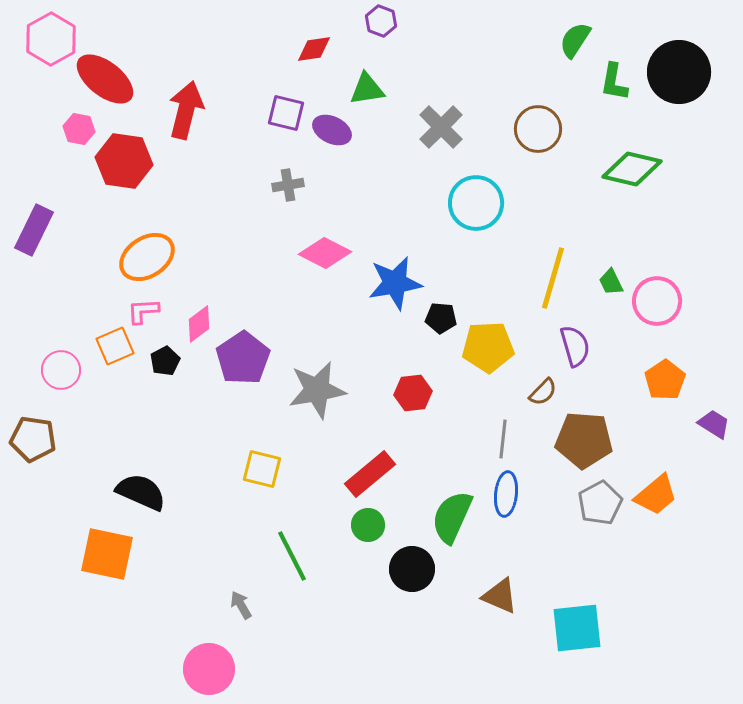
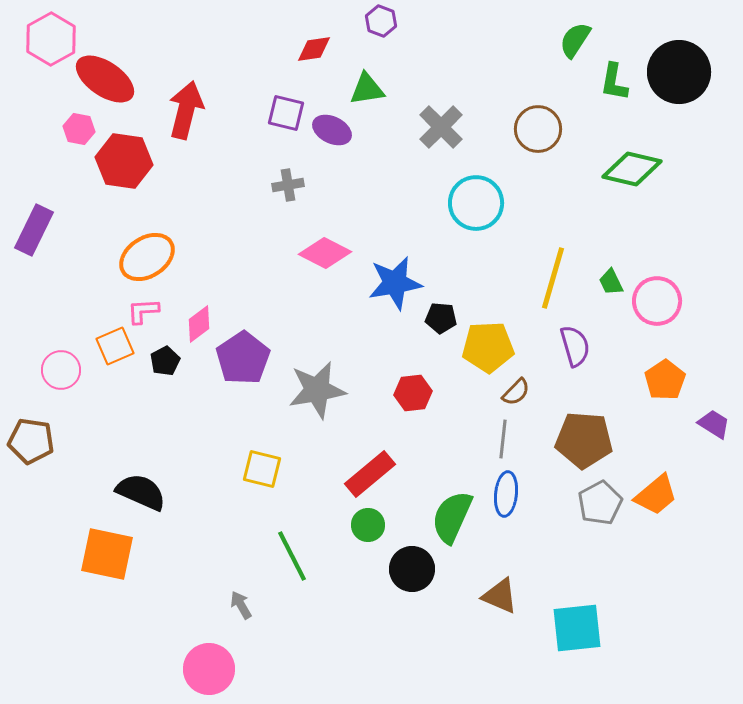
red ellipse at (105, 79): rotated 4 degrees counterclockwise
brown semicircle at (543, 392): moved 27 px left
brown pentagon at (33, 439): moved 2 px left, 2 px down
